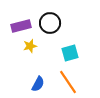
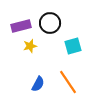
cyan square: moved 3 px right, 7 px up
